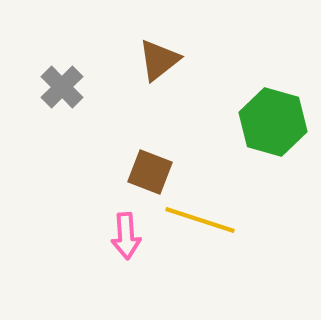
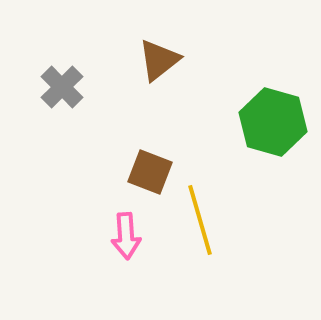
yellow line: rotated 56 degrees clockwise
